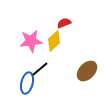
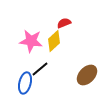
pink star: rotated 15 degrees clockwise
brown ellipse: moved 4 px down
blue ellipse: moved 2 px left
